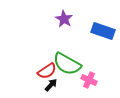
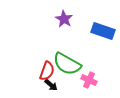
red semicircle: rotated 36 degrees counterclockwise
black arrow: rotated 88 degrees clockwise
